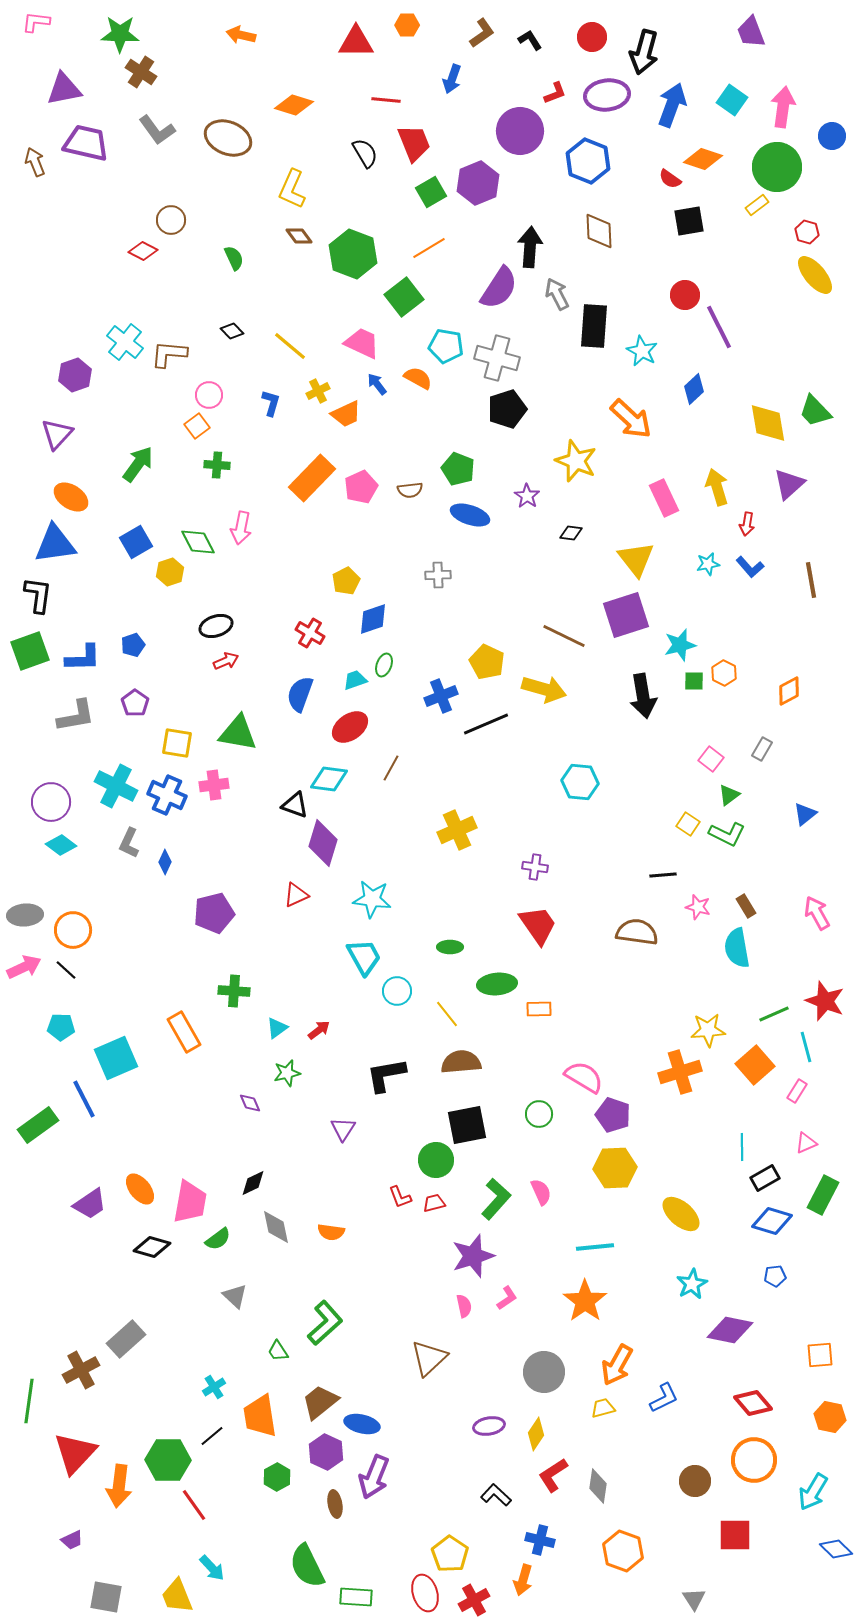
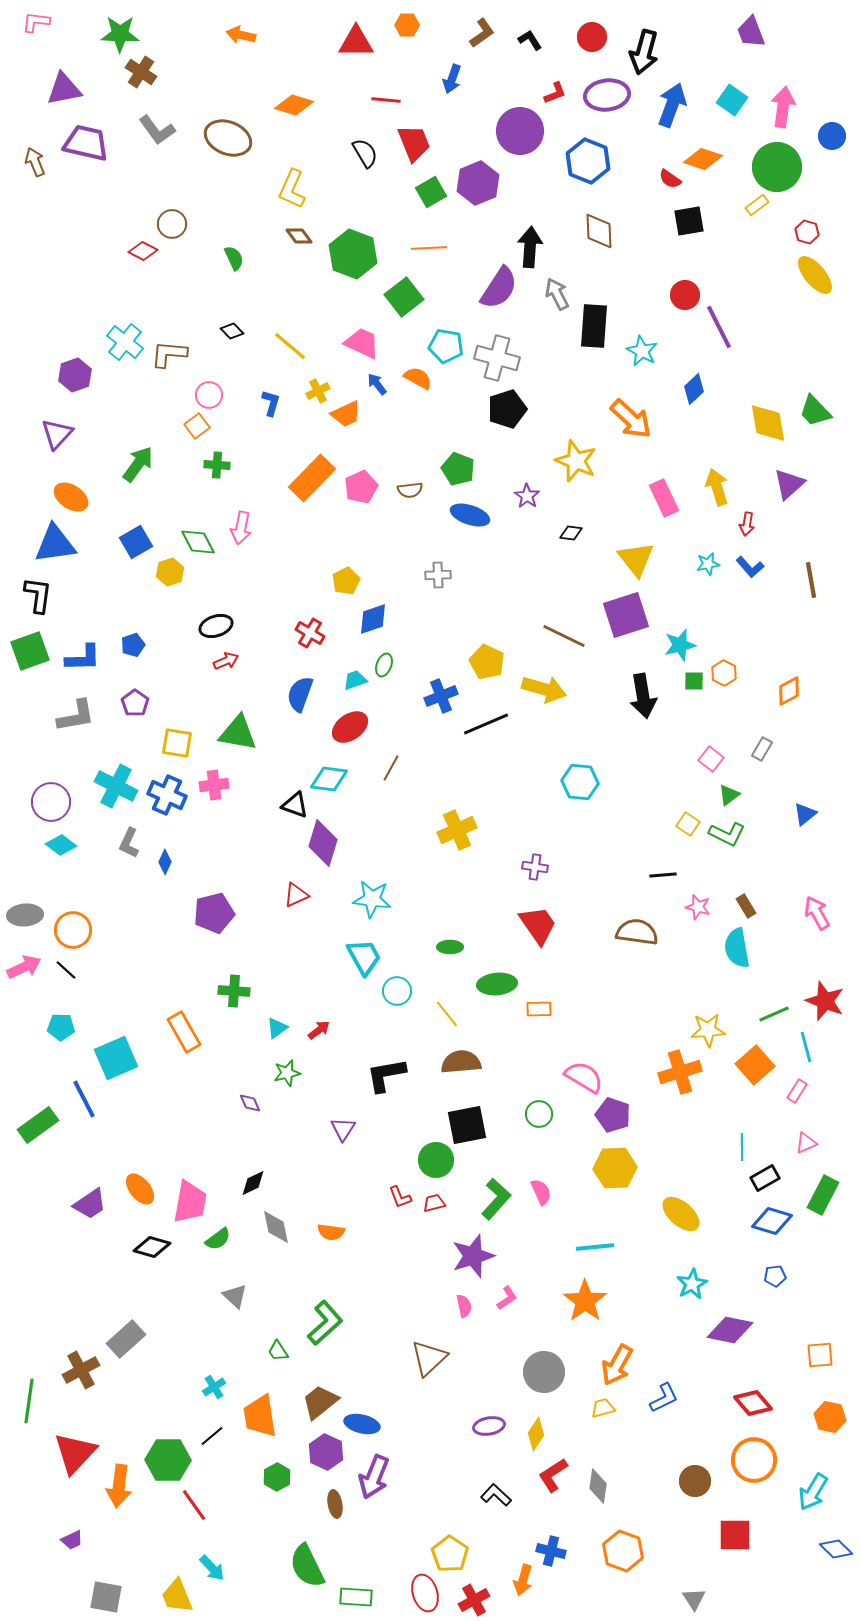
brown circle at (171, 220): moved 1 px right, 4 px down
orange line at (429, 248): rotated 28 degrees clockwise
blue cross at (540, 1540): moved 11 px right, 11 px down
